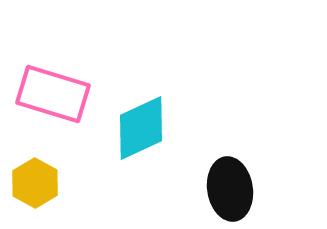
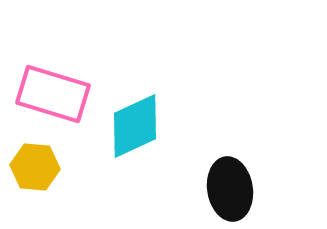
cyan diamond: moved 6 px left, 2 px up
yellow hexagon: moved 16 px up; rotated 24 degrees counterclockwise
